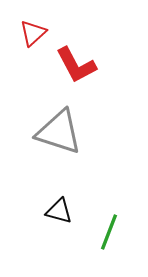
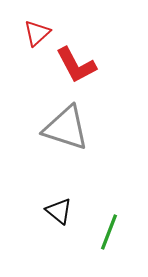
red triangle: moved 4 px right
gray triangle: moved 7 px right, 4 px up
black triangle: rotated 24 degrees clockwise
